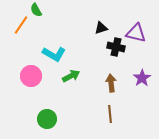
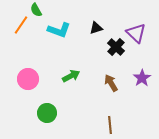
black triangle: moved 5 px left
purple triangle: rotated 30 degrees clockwise
black cross: rotated 30 degrees clockwise
cyan L-shape: moved 5 px right, 24 px up; rotated 10 degrees counterclockwise
pink circle: moved 3 px left, 3 px down
brown arrow: rotated 24 degrees counterclockwise
brown line: moved 11 px down
green circle: moved 6 px up
